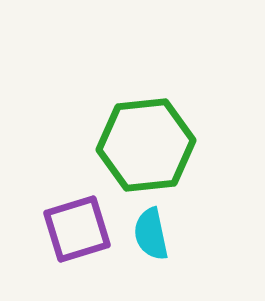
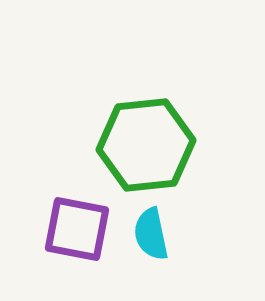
purple square: rotated 28 degrees clockwise
